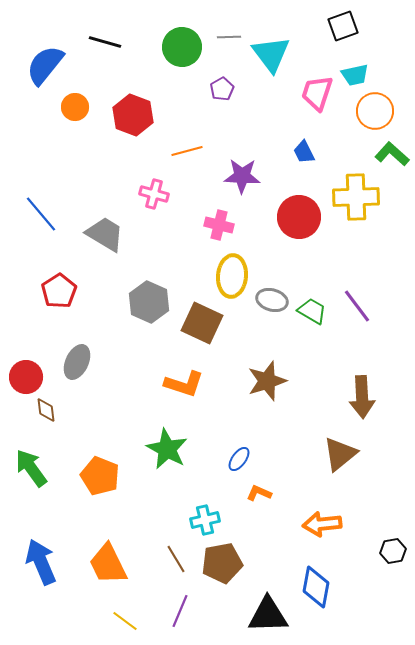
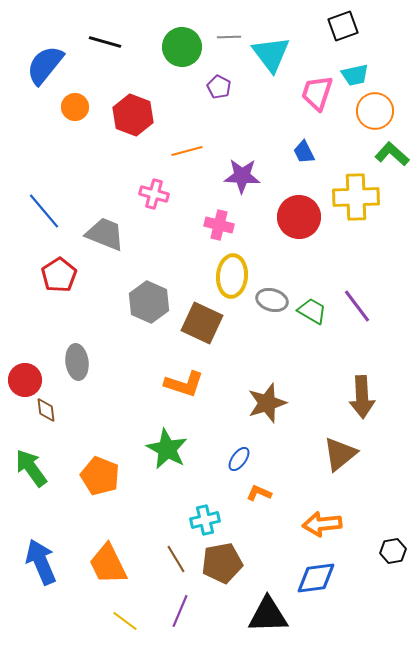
purple pentagon at (222, 89): moved 3 px left, 2 px up; rotated 15 degrees counterclockwise
blue line at (41, 214): moved 3 px right, 3 px up
gray trapezoid at (105, 234): rotated 9 degrees counterclockwise
red pentagon at (59, 291): moved 16 px up
gray ellipse at (77, 362): rotated 32 degrees counterclockwise
red circle at (26, 377): moved 1 px left, 3 px down
brown star at (267, 381): moved 22 px down
blue diamond at (316, 587): moved 9 px up; rotated 72 degrees clockwise
